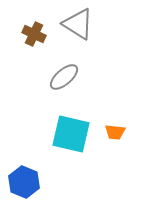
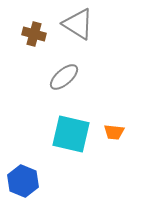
brown cross: rotated 10 degrees counterclockwise
orange trapezoid: moved 1 px left
blue hexagon: moved 1 px left, 1 px up
